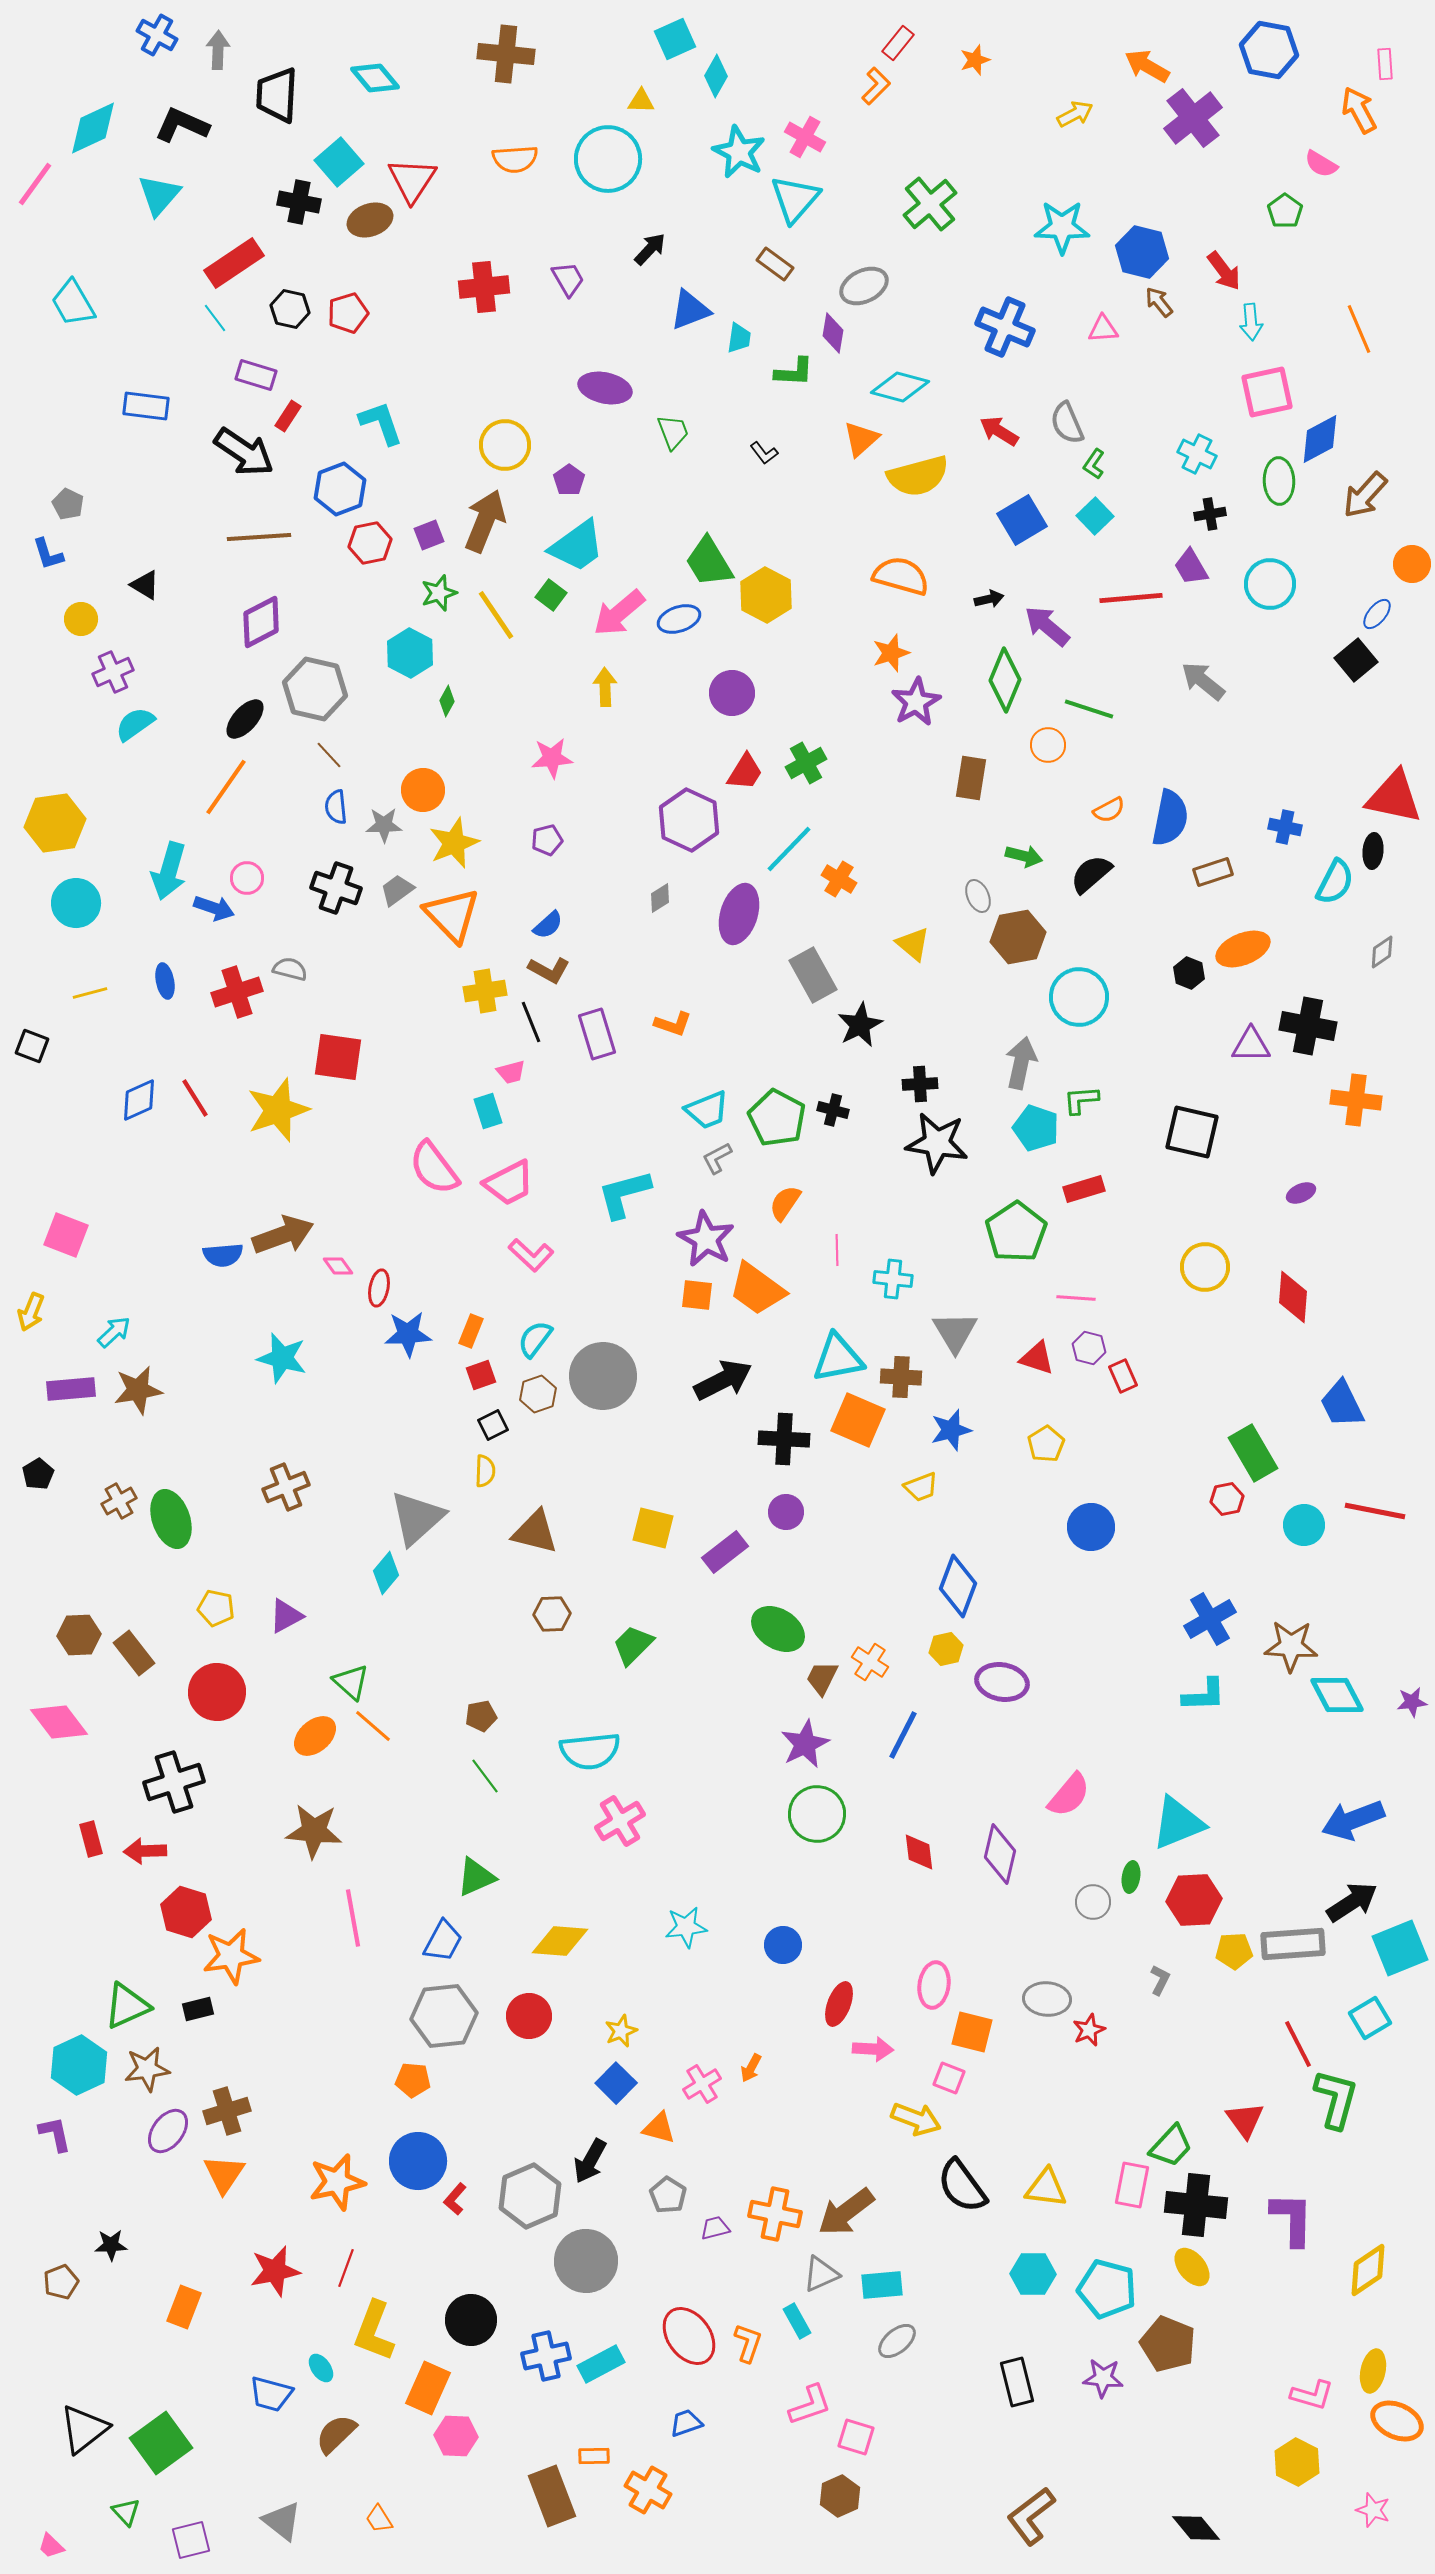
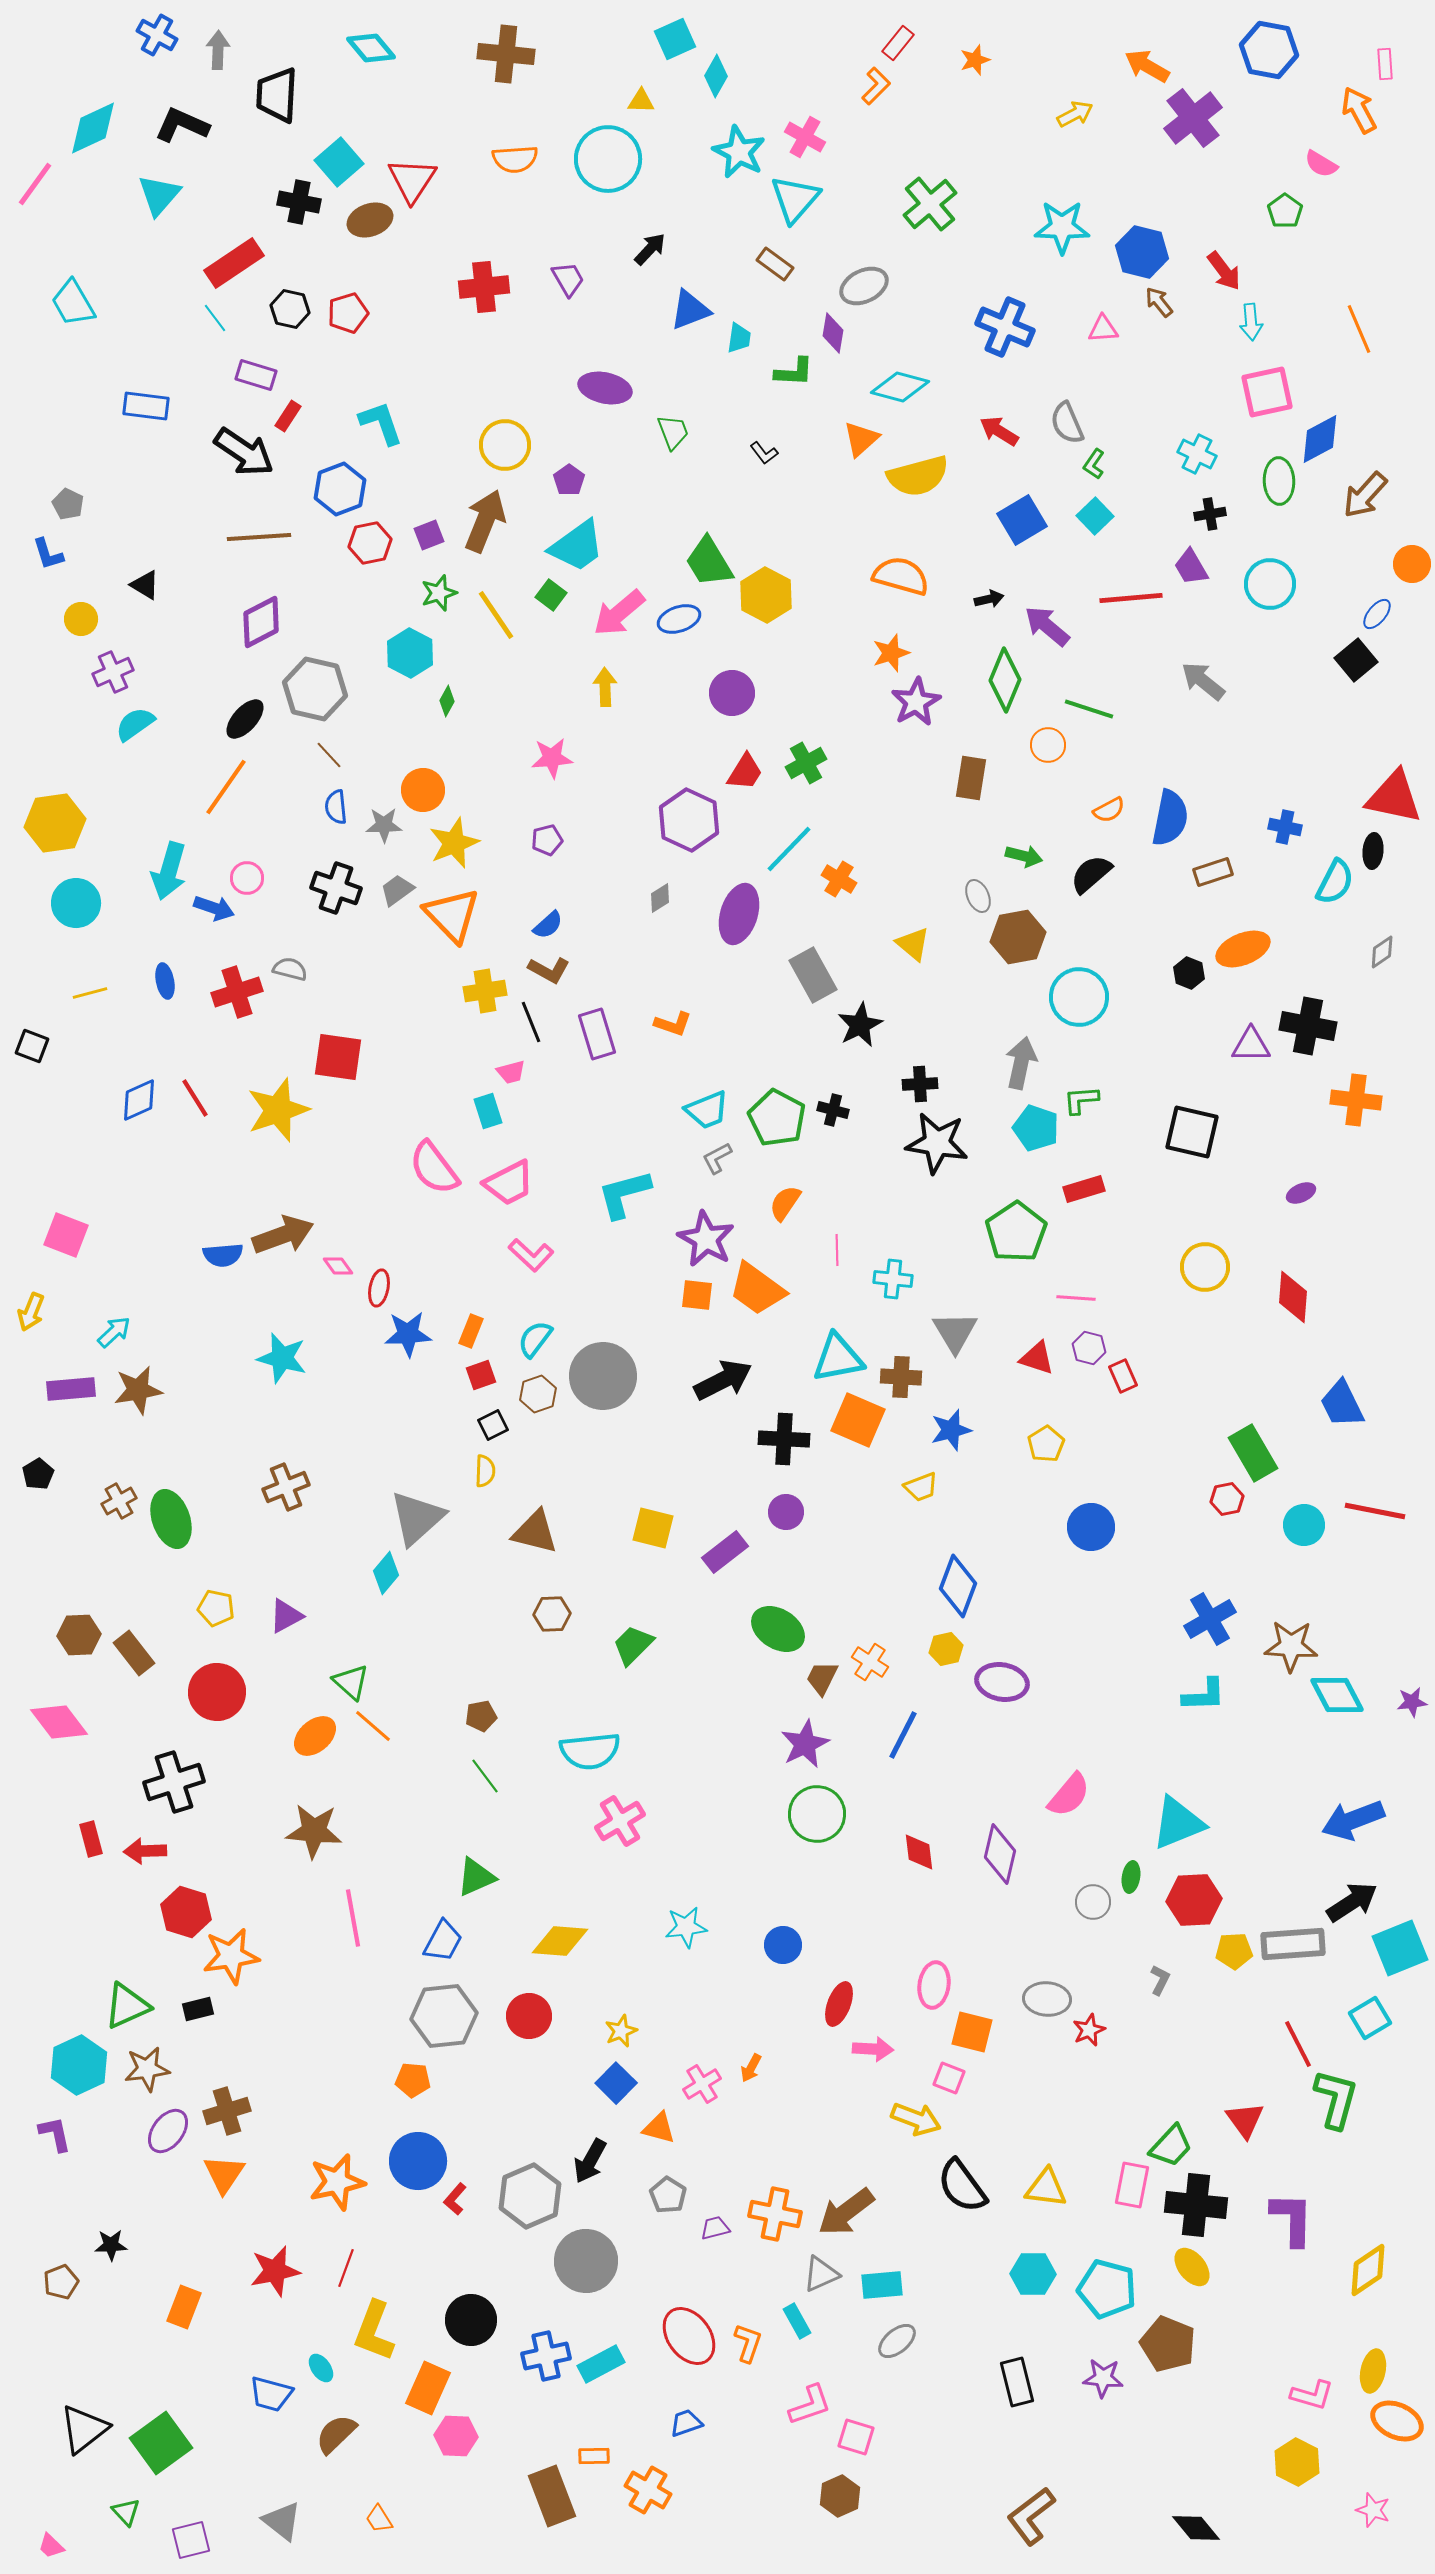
cyan diamond at (375, 78): moved 4 px left, 30 px up
